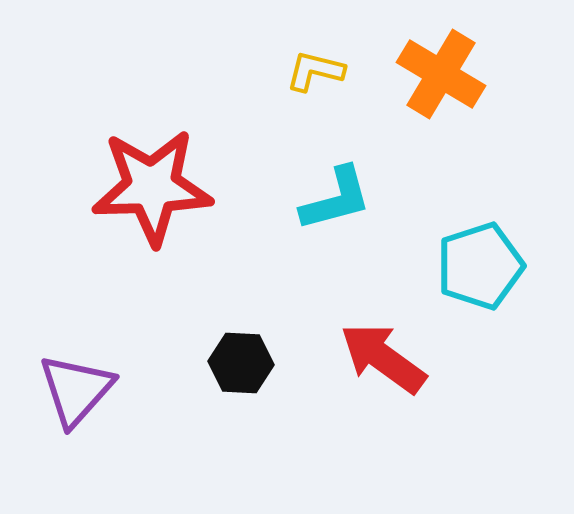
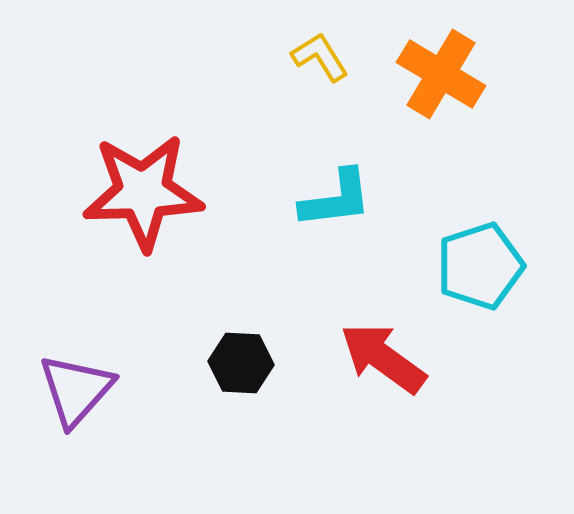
yellow L-shape: moved 5 px right, 14 px up; rotated 44 degrees clockwise
red star: moved 9 px left, 5 px down
cyan L-shape: rotated 8 degrees clockwise
